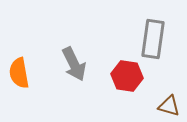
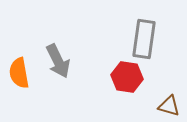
gray rectangle: moved 9 px left
gray arrow: moved 16 px left, 3 px up
red hexagon: moved 1 px down
